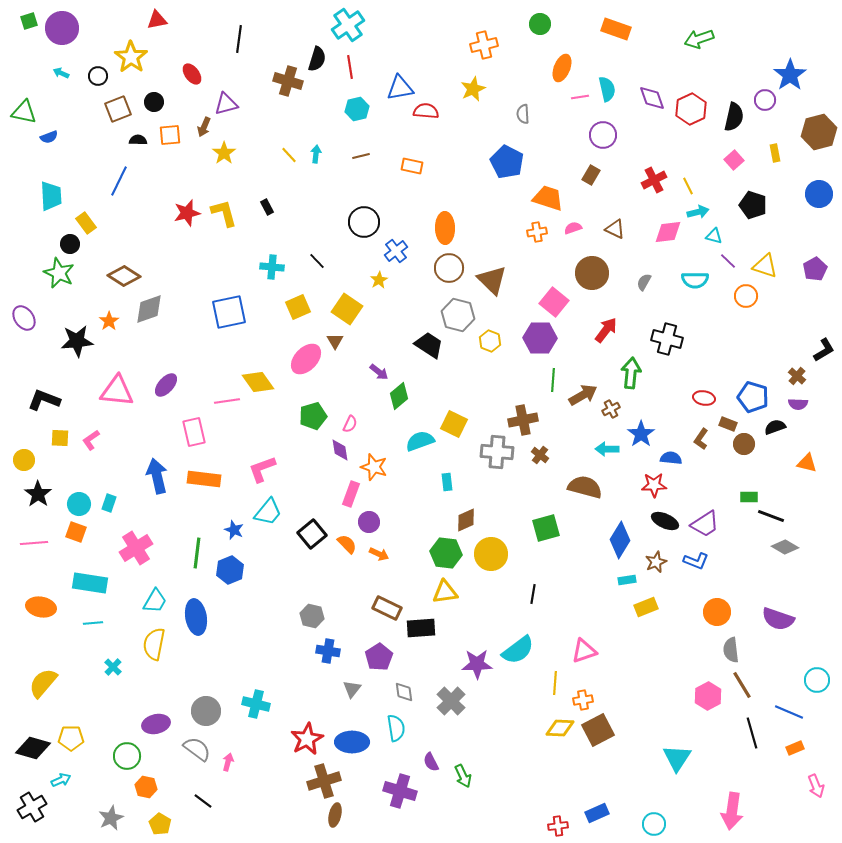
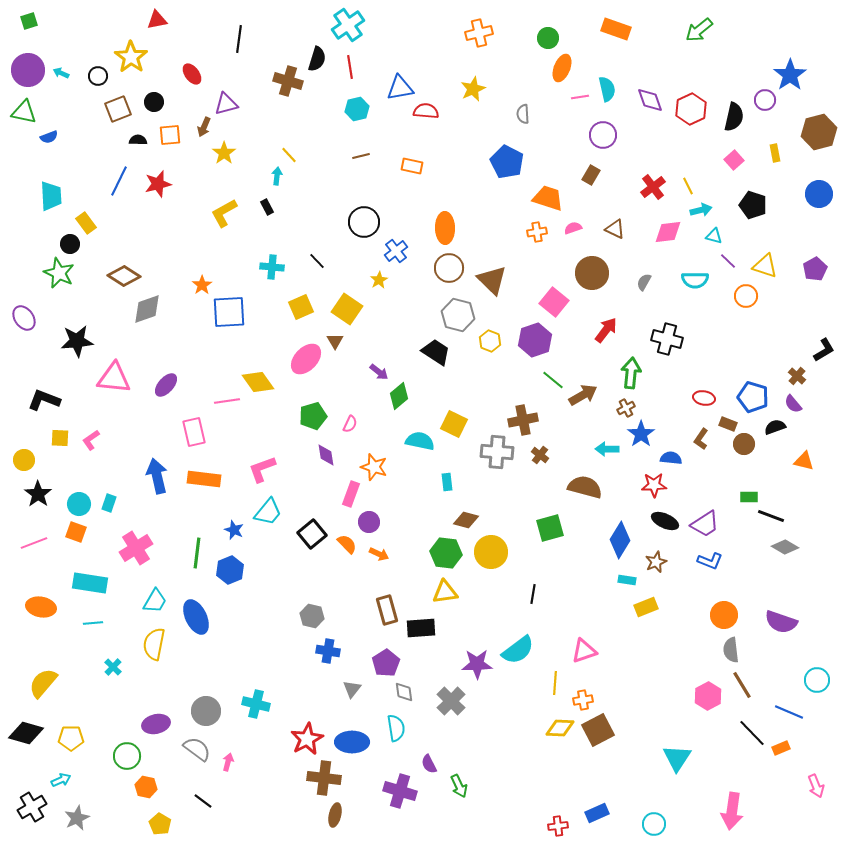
green circle at (540, 24): moved 8 px right, 14 px down
purple circle at (62, 28): moved 34 px left, 42 px down
green arrow at (699, 39): moved 9 px up; rotated 20 degrees counterclockwise
orange cross at (484, 45): moved 5 px left, 12 px up
purple diamond at (652, 98): moved 2 px left, 2 px down
cyan arrow at (316, 154): moved 39 px left, 22 px down
red cross at (654, 180): moved 1 px left, 7 px down; rotated 10 degrees counterclockwise
cyan arrow at (698, 212): moved 3 px right, 2 px up
red star at (187, 213): moved 29 px left, 29 px up
yellow L-shape at (224, 213): rotated 104 degrees counterclockwise
yellow square at (298, 307): moved 3 px right
gray diamond at (149, 309): moved 2 px left
blue square at (229, 312): rotated 9 degrees clockwise
orange star at (109, 321): moved 93 px right, 36 px up
purple hexagon at (540, 338): moved 5 px left, 2 px down; rotated 20 degrees counterclockwise
black trapezoid at (429, 345): moved 7 px right, 7 px down
green line at (553, 380): rotated 55 degrees counterclockwise
pink triangle at (117, 391): moved 3 px left, 13 px up
purple semicircle at (798, 404): moved 5 px left; rotated 48 degrees clockwise
brown cross at (611, 409): moved 15 px right, 1 px up
cyan semicircle at (420, 441): rotated 32 degrees clockwise
purple diamond at (340, 450): moved 14 px left, 5 px down
orange triangle at (807, 463): moved 3 px left, 2 px up
brown diamond at (466, 520): rotated 40 degrees clockwise
green square at (546, 528): moved 4 px right
pink line at (34, 543): rotated 16 degrees counterclockwise
yellow circle at (491, 554): moved 2 px up
blue L-shape at (696, 561): moved 14 px right
cyan rectangle at (627, 580): rotated 18 degrees clockwise
brown rectangle at (387, 608): moved 2 px down; rotated 48 degrees clockwise
orange circle at (717, 612): moved 7 px right, 3 px down
blue ellipse at (196, 617): rotated 16 degrees counterclockwise
purple semicircle at (778, 619): moved 3 px right, 3 px down
purple pentagon at (379, 657): moved 7 px right, 6 px down
black line at (752, 733): rotated 28 degrees counterclockwise
black diamond at (33, 748): moved 7 px left, 15 px up
orange rectangle at (795, 748): moved 14 px left
purple semicircle at (431, 762): moved 2 px left, 2 px down
green arrow at (463, 776): moved 4 px left, 10 px down
brown cross at (324, 781): moved 3 px up; rotated 24 degrees clockwise
gray star at (111, 818): moved 34 px left
